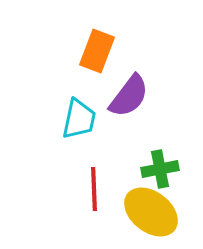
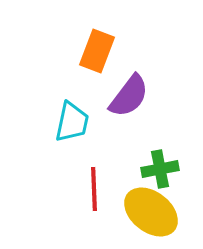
cyan trapezoid: moved 7 px left, 3 px down
